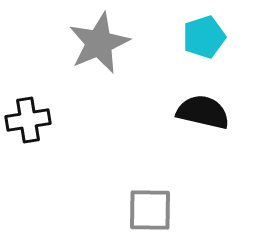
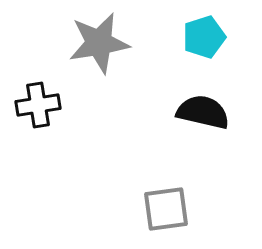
gray star: rotated 14 degrees clockwise
black cross: moved 10 px right, 15 px up
gray square: moved 16 px right, 1 px up; rotated 9 degrees counterclockwise
